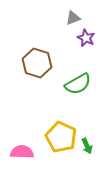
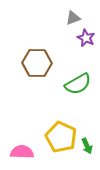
brown hexagon: rotated 16 degrees counterclockwise
